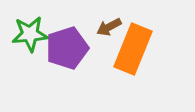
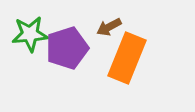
orange rectangle: moved 6 px left, 9 px down
